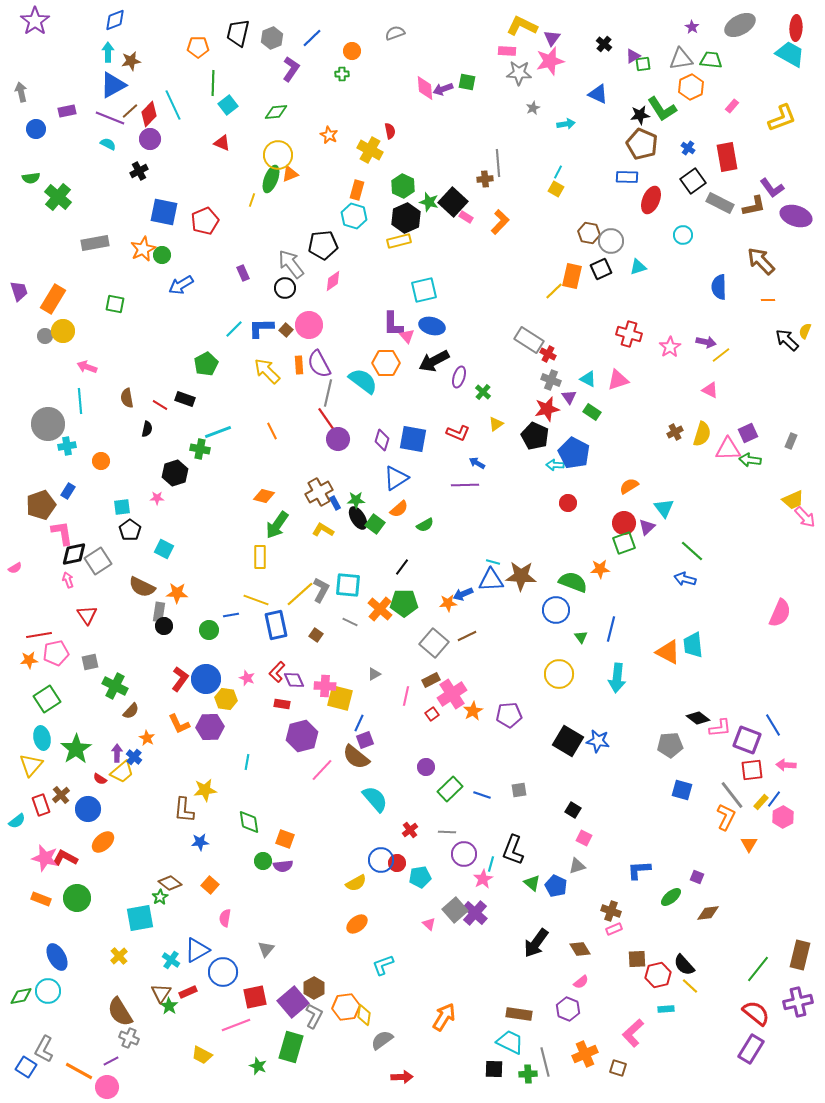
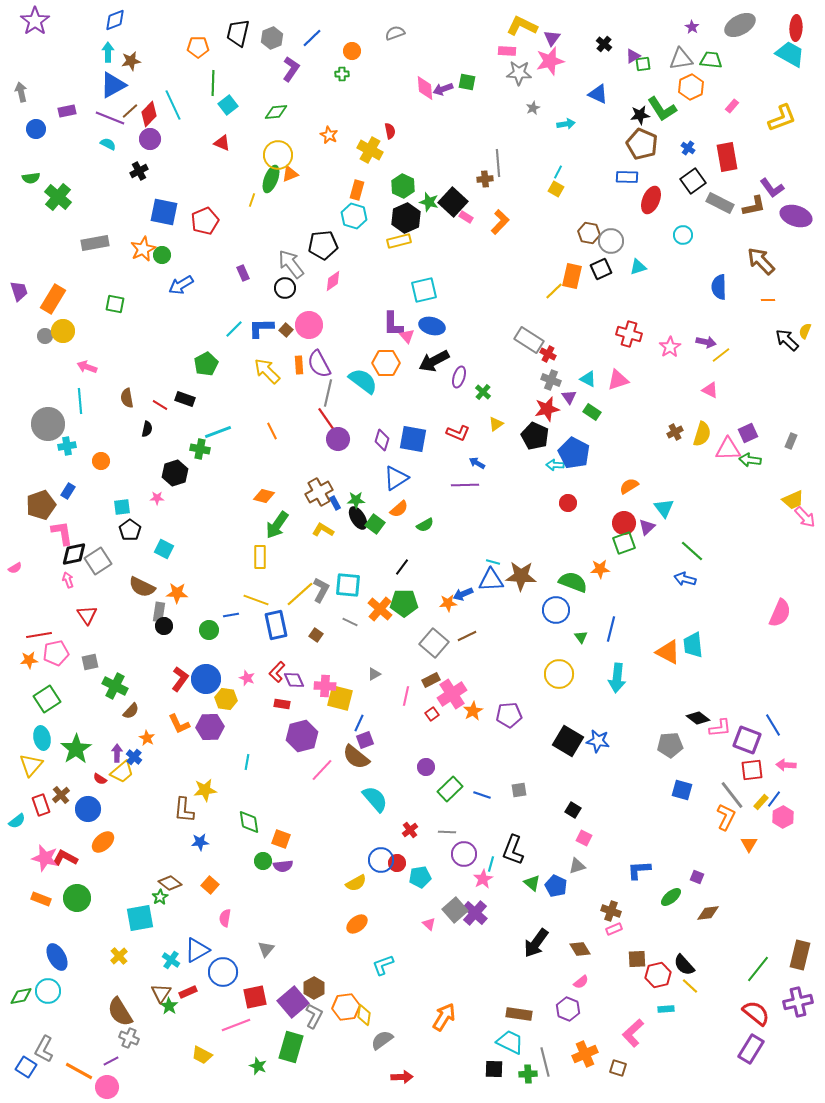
orange square at (285, 839): moved 4 px left
